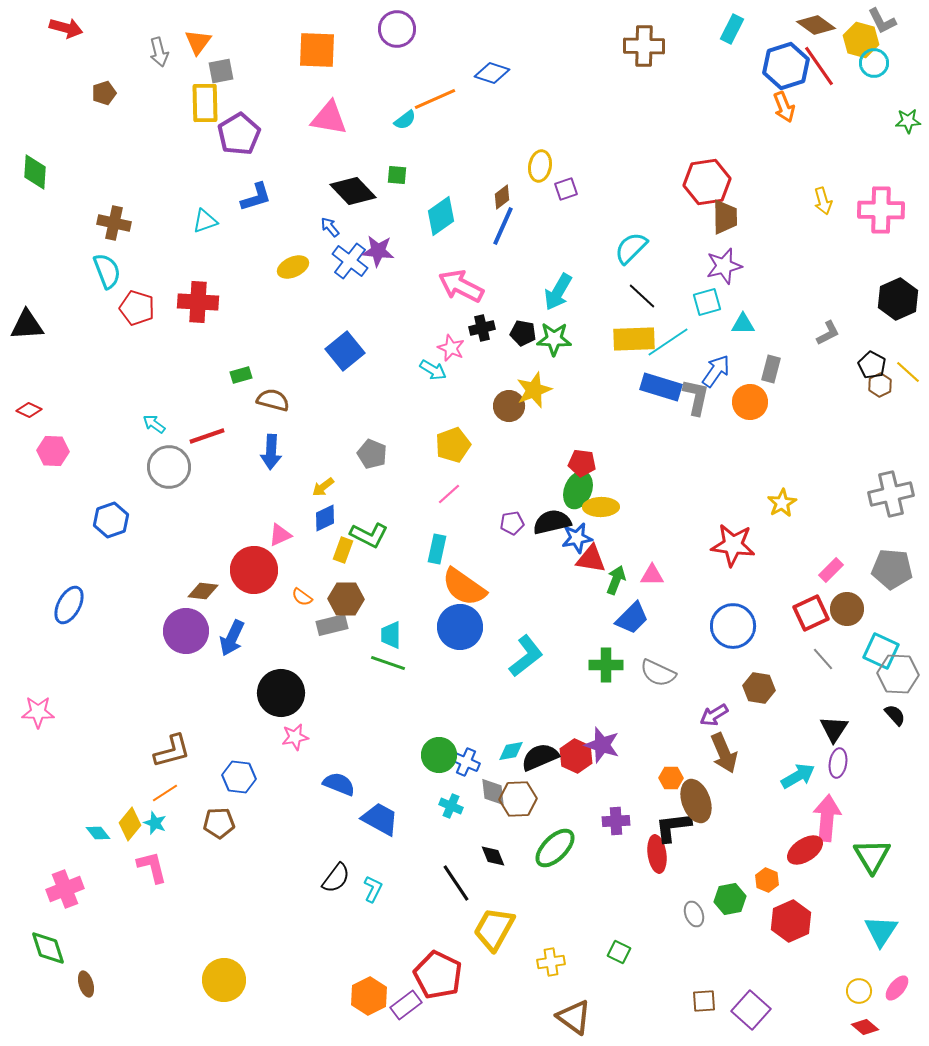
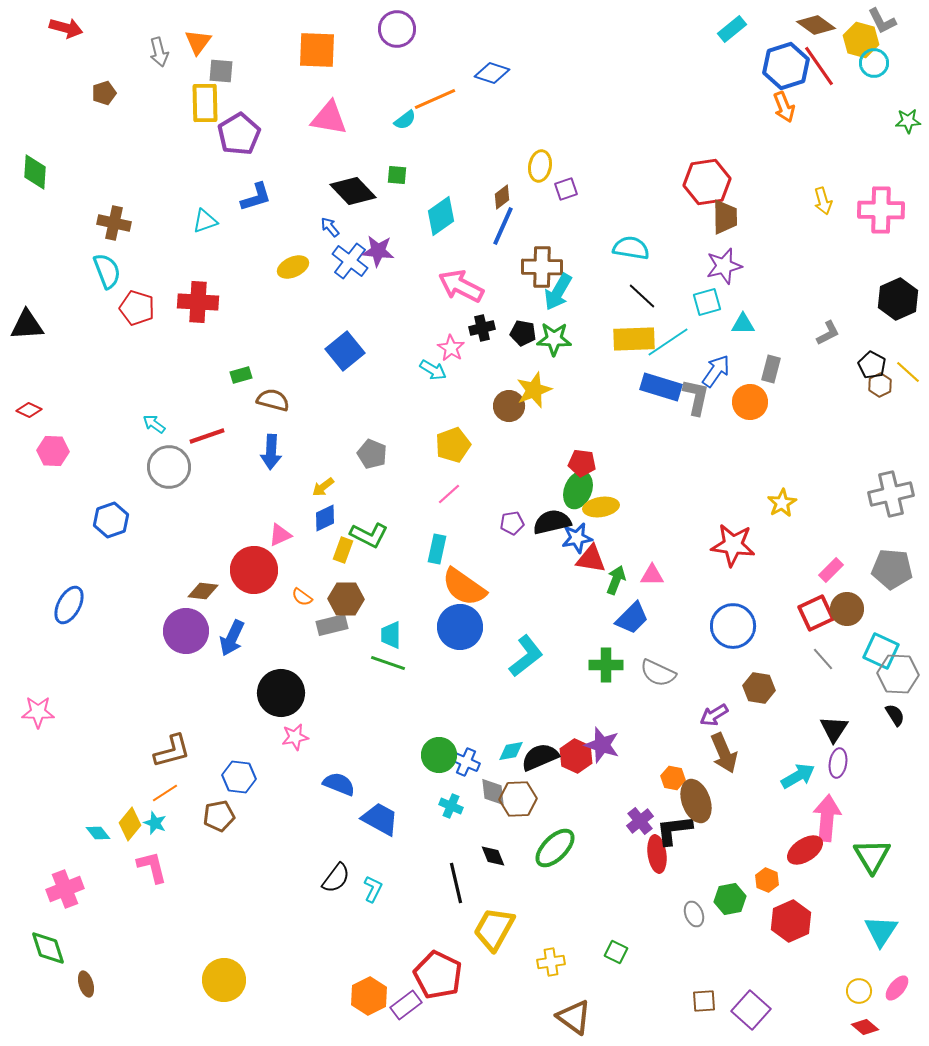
cyan rectangle at (732, 29): rotated 24 degrees clockwise
brown cross at (644, 46): moved 102 px left, 221 px down
gray square at (221, 71): rotated 16 degrees clockwise
cyan semicircle at (631, 248): rotated 54 degrees clockwise
pink star at (451, 348): rotated 8 degrees clockwise
yellow ellipse at (601, 507): rotated 8 degrees counterclockwise
red square at (811, 613): moved 5 px right
black semicircle at (895, 715): rotated 10 degrees clockwise
orange hexagon at (671, 778): moved 2 px right; rotated 10 degrees clockwise
purple cross at (616, 821): moved 24 px right; rotated 36 degrees counterclockwise
brown pentagon at (219, 823): moved 7 px up; rotated 8 degrees counterclockwise
black L-shape at (673, 827): moved 1 px right, 3 px down
black line at (456, 883): rotated 21 degrees clockwise
green square at (619, 952): moved 3 px left
